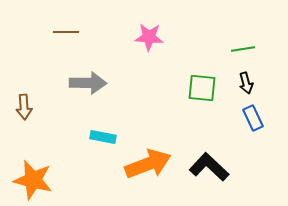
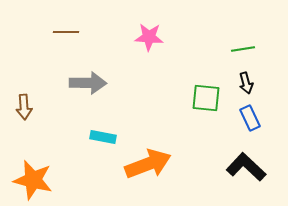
green square: moved 4 px right, 10 px down
blue rectangle: moved 3 px left
black L-shape: moved 37 px right
